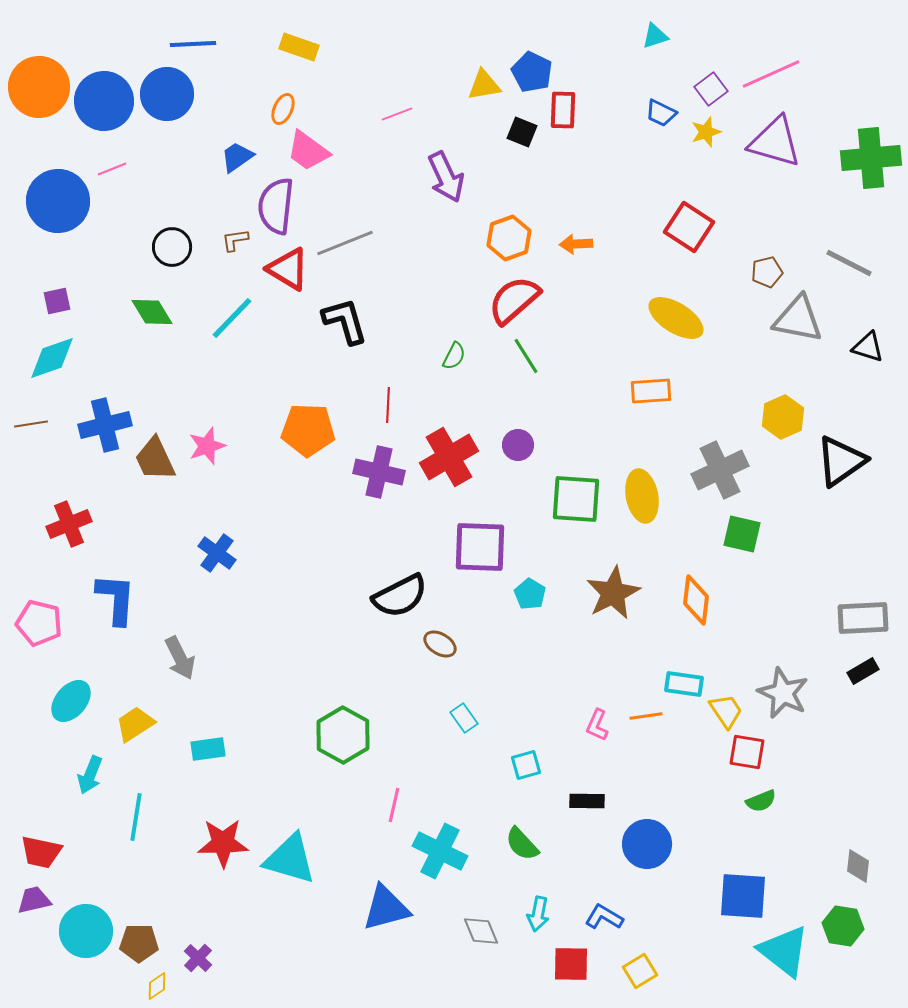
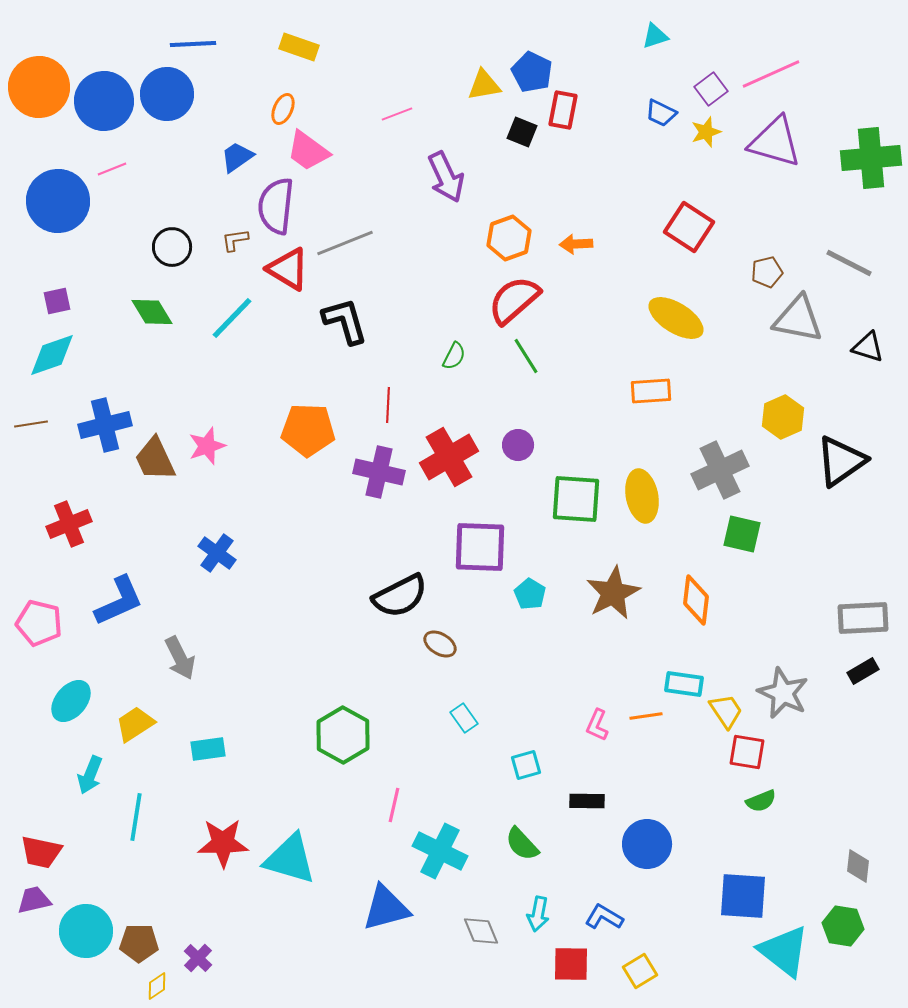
red rectangle at (563, 110): rotated 9 degrees clockwise
cyan diamond at (52, 358): moved 3 px up
blue L-shape at (116, 599): moved 3 px right, 2 px down; rotated 62 degrees clockwise
